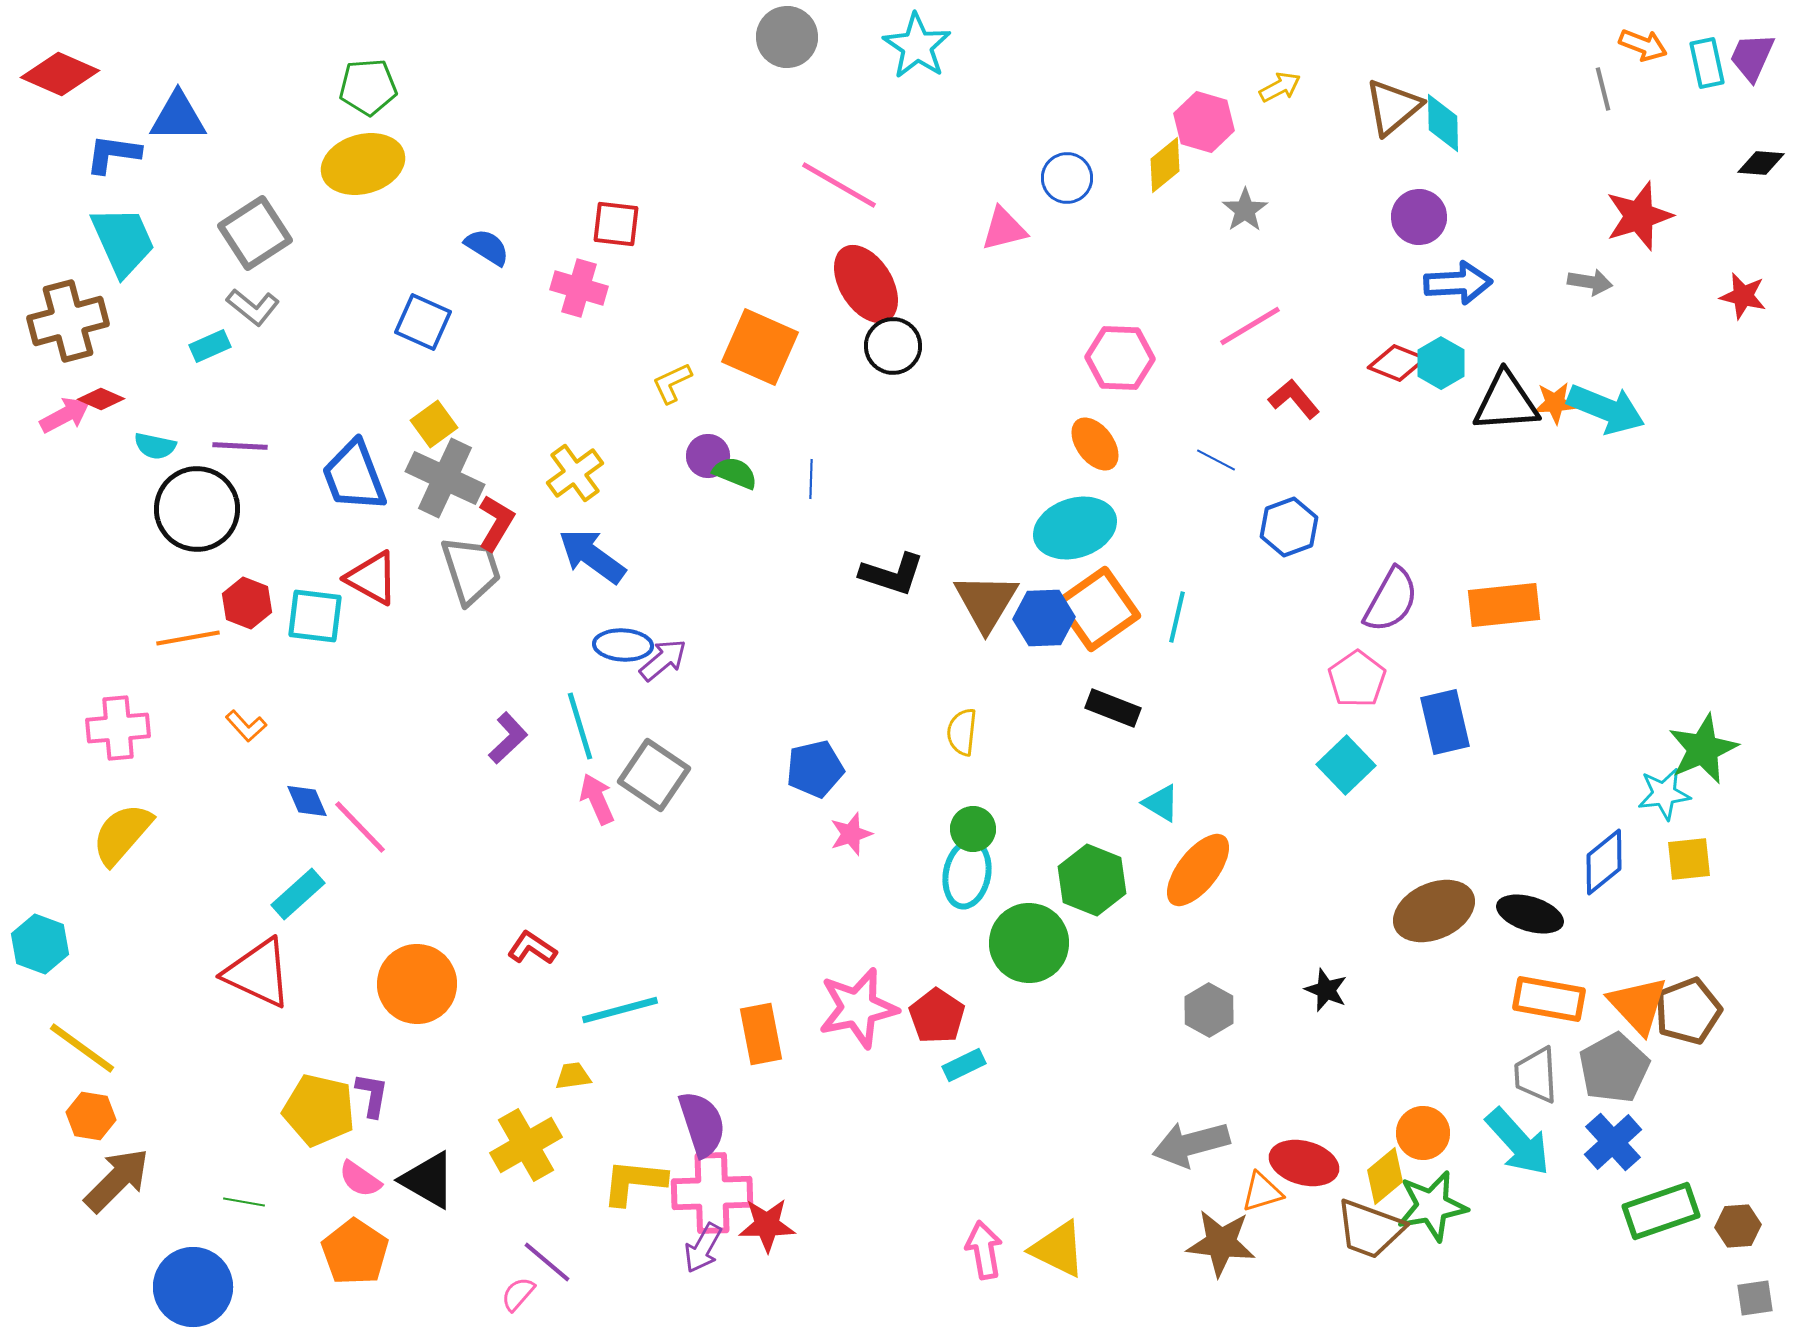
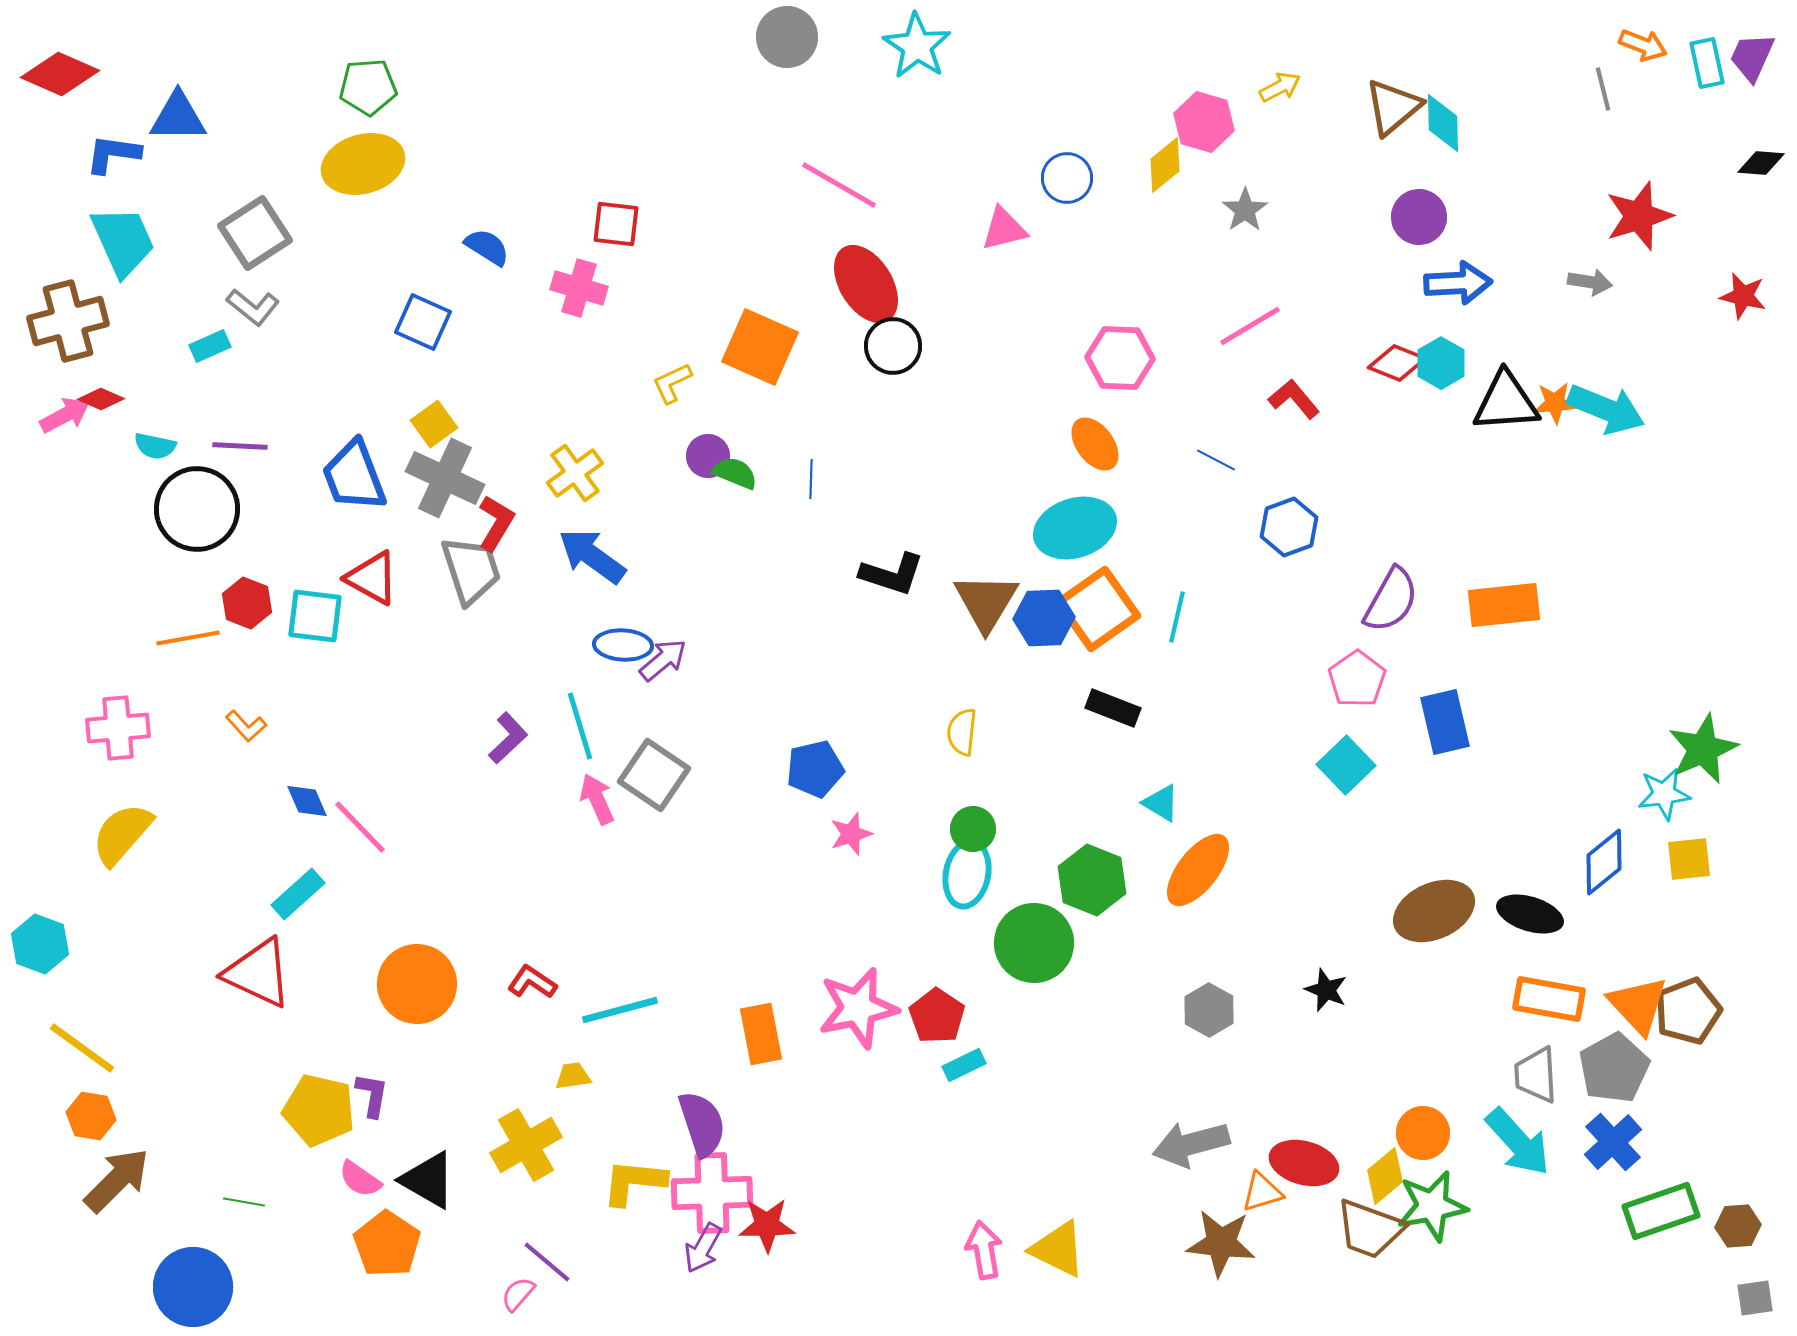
green circle at (1029, 943): moved 5 px right
red L-shape at (532, 948): moved 34 px down
orange pentagon at (355, 1252): moved 32 px right, 8 px up
